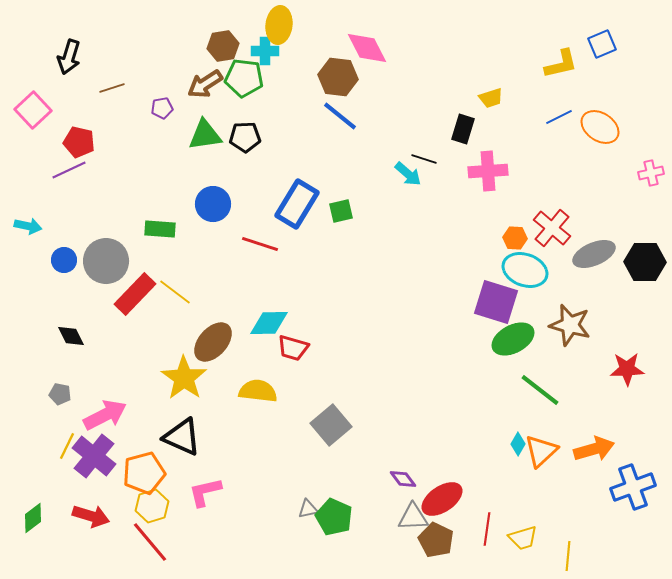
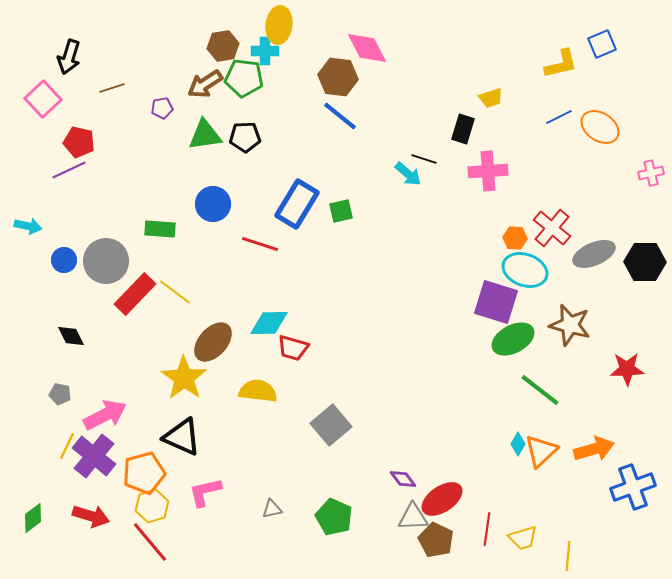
pink square at (33, 110): moved 10 px right, 11 px up
gray triangle at (308, 509): moved 36 px left
